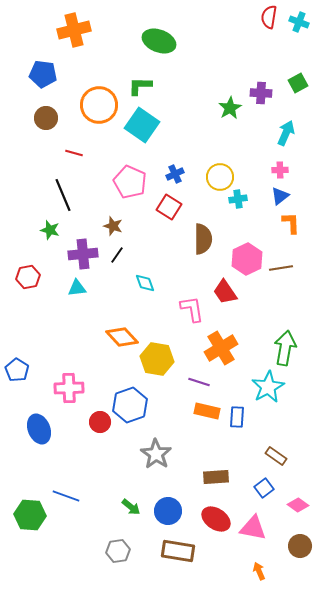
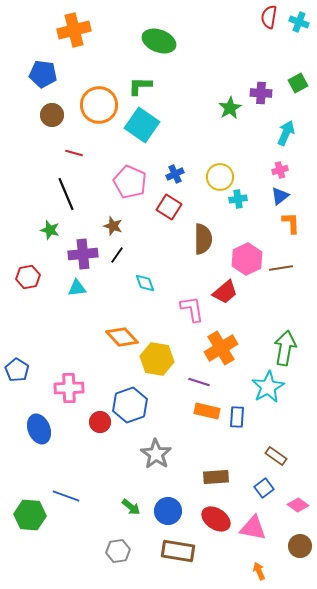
brown circle at (46, 118): moved 6 px right, 3 px up
pink cross at (280, 170): rotated 14 degrees counterclockwise
black line at (63, 195): moved 3 px right, 1 px up
red trapezoid at (225, 292): rotated 96 degrees counterclockwise
